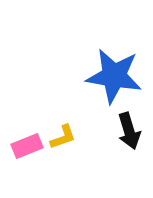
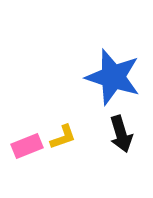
blue star: moved 1 px left, 1 px down; rotated 8 degrees clockwise
black arrow: moved 8 px left, 3 px down
